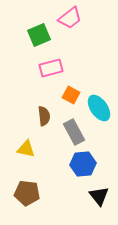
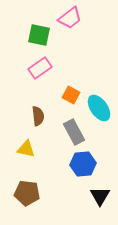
green square: rotated 35 degrees clockwise
pink rectangle: moved 11 px left; rotated 20 degrees counterclockwise
brown semicircle: moved 6 px left
black triangle: moved 1 px right; rotated 10 degrees clockwise
